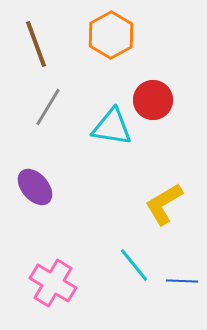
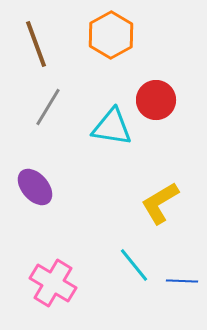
red circle: moved 3 px right
yellow L-shape: moved 4 px left, 1 px up
